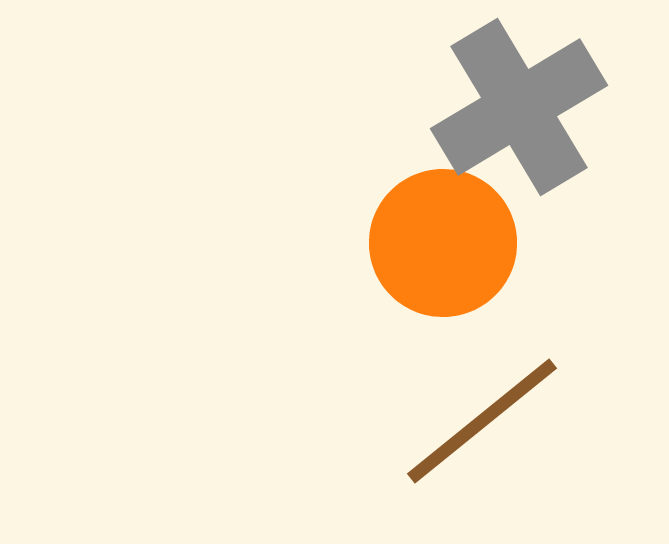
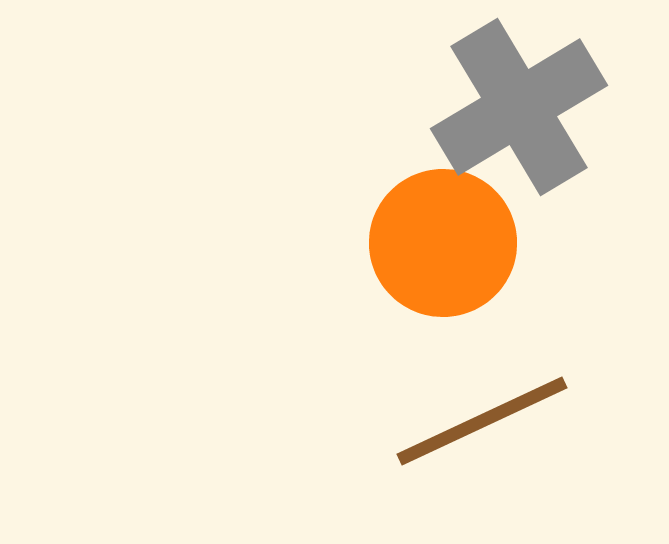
brown line: rotated 14 degrees clockwise
